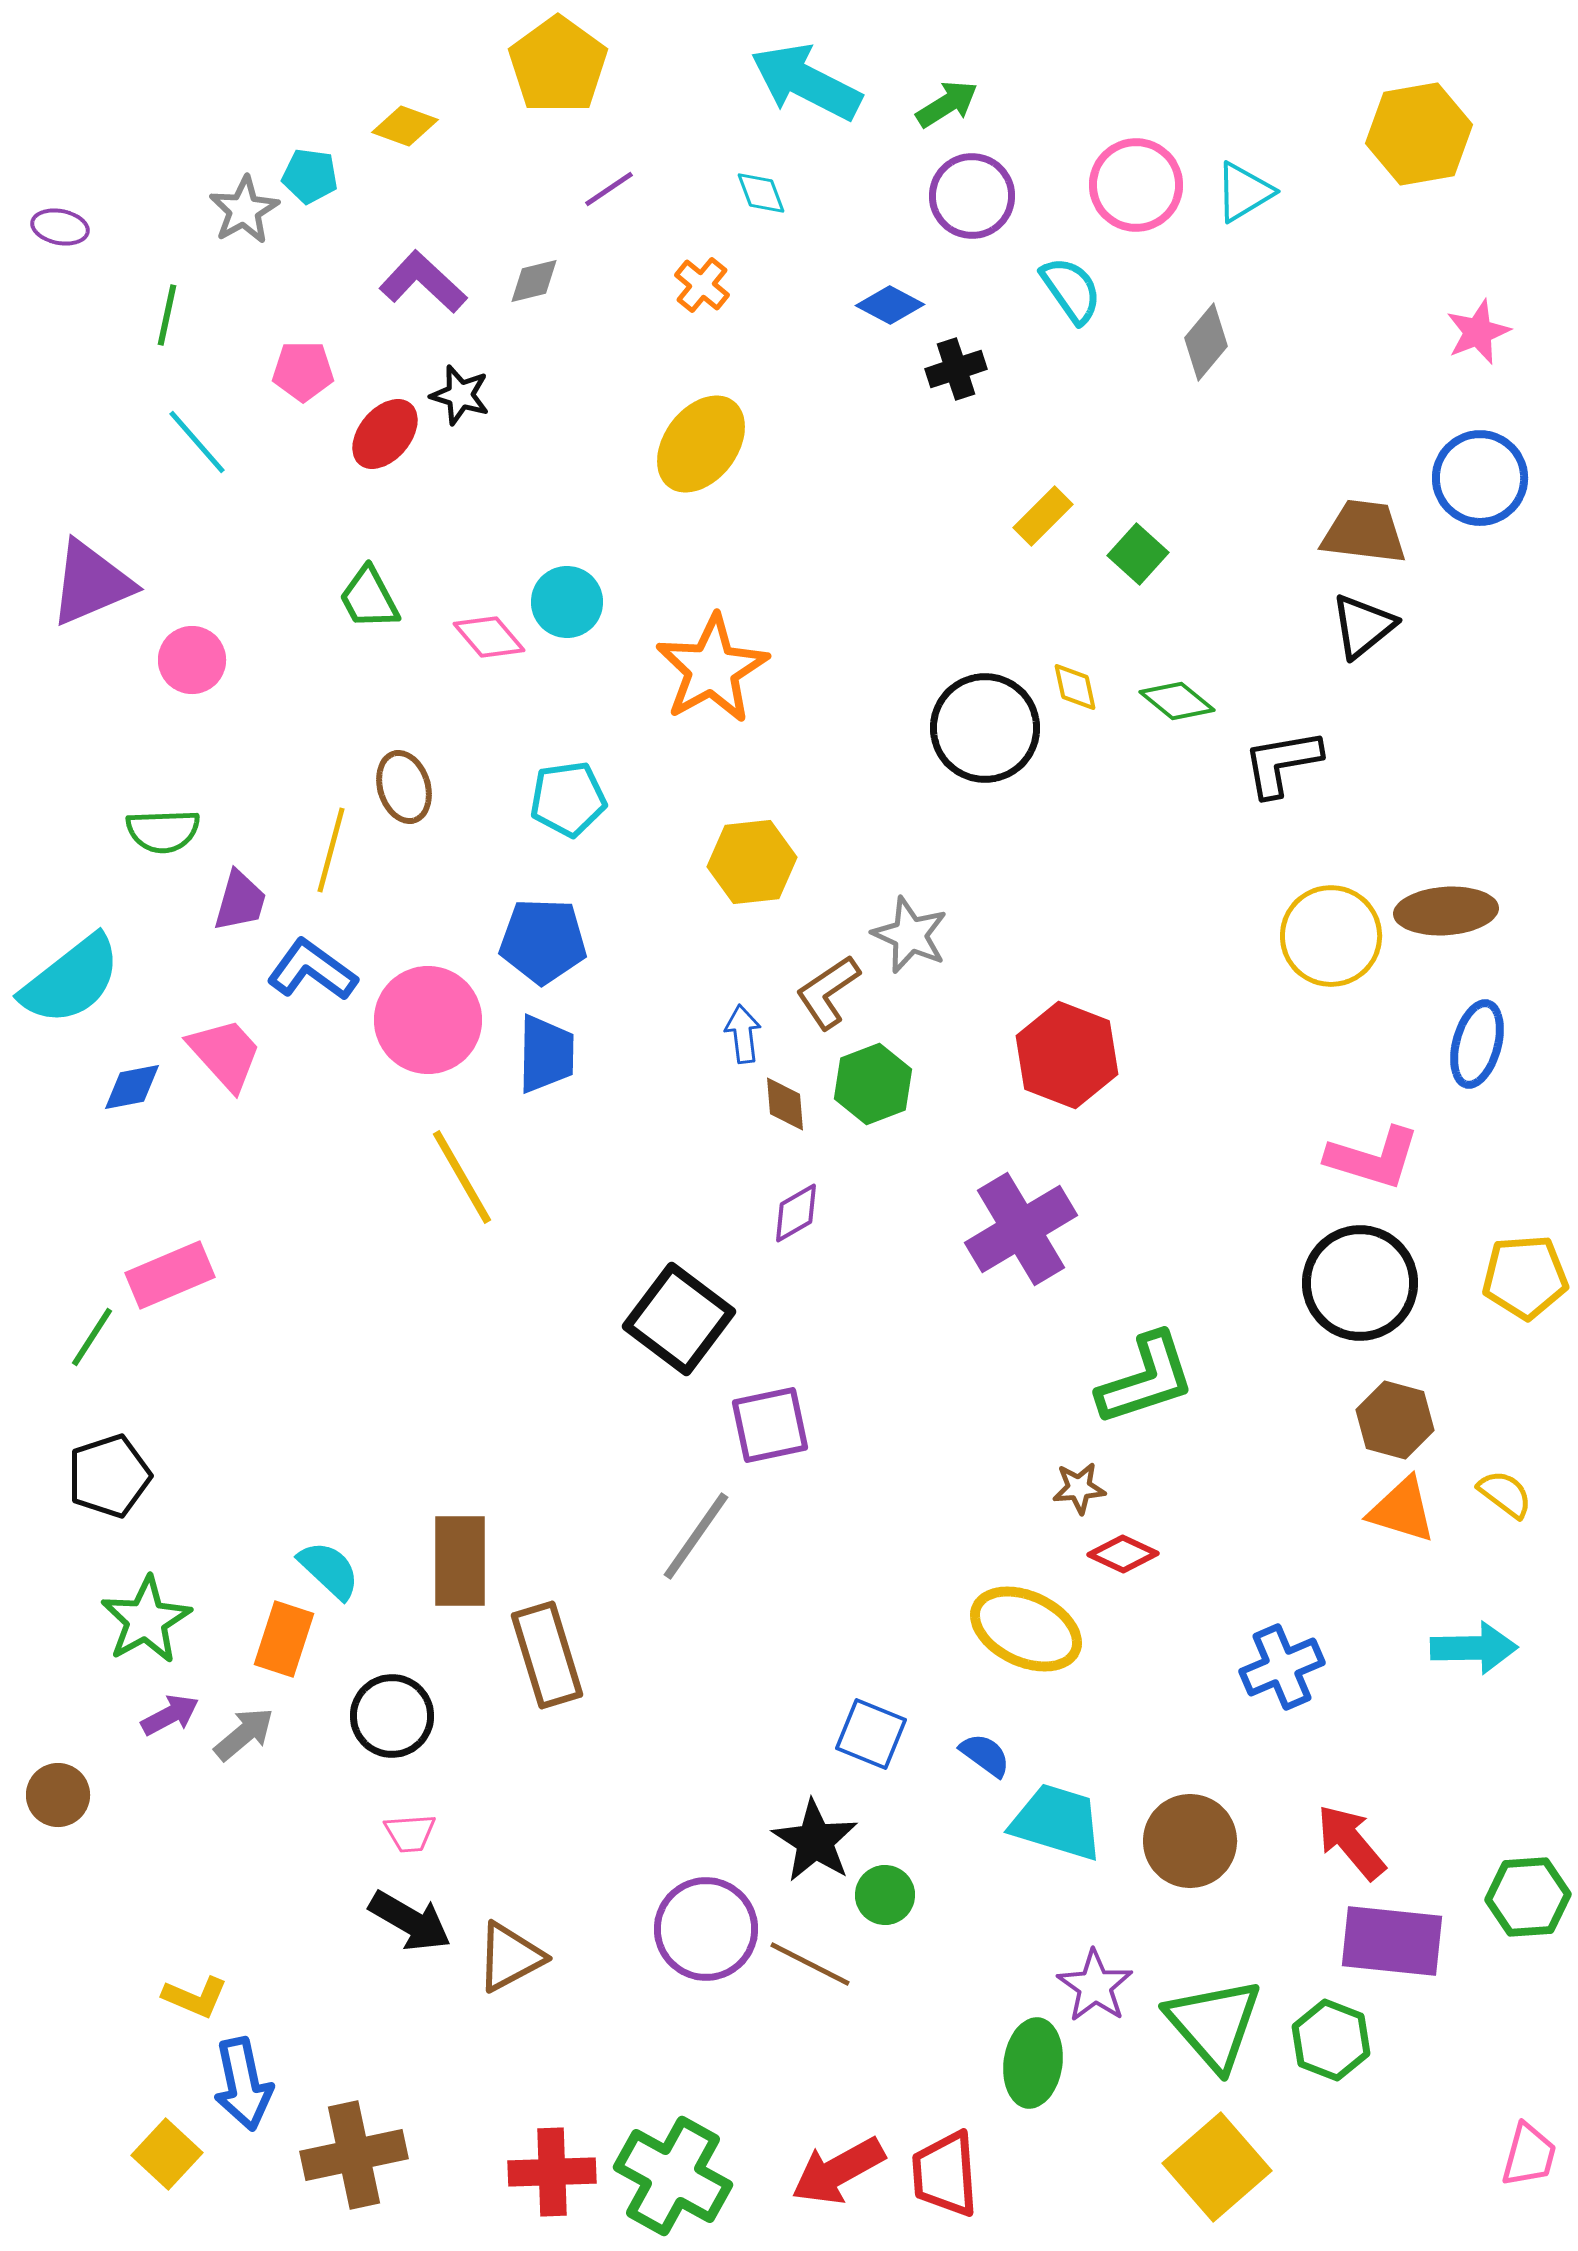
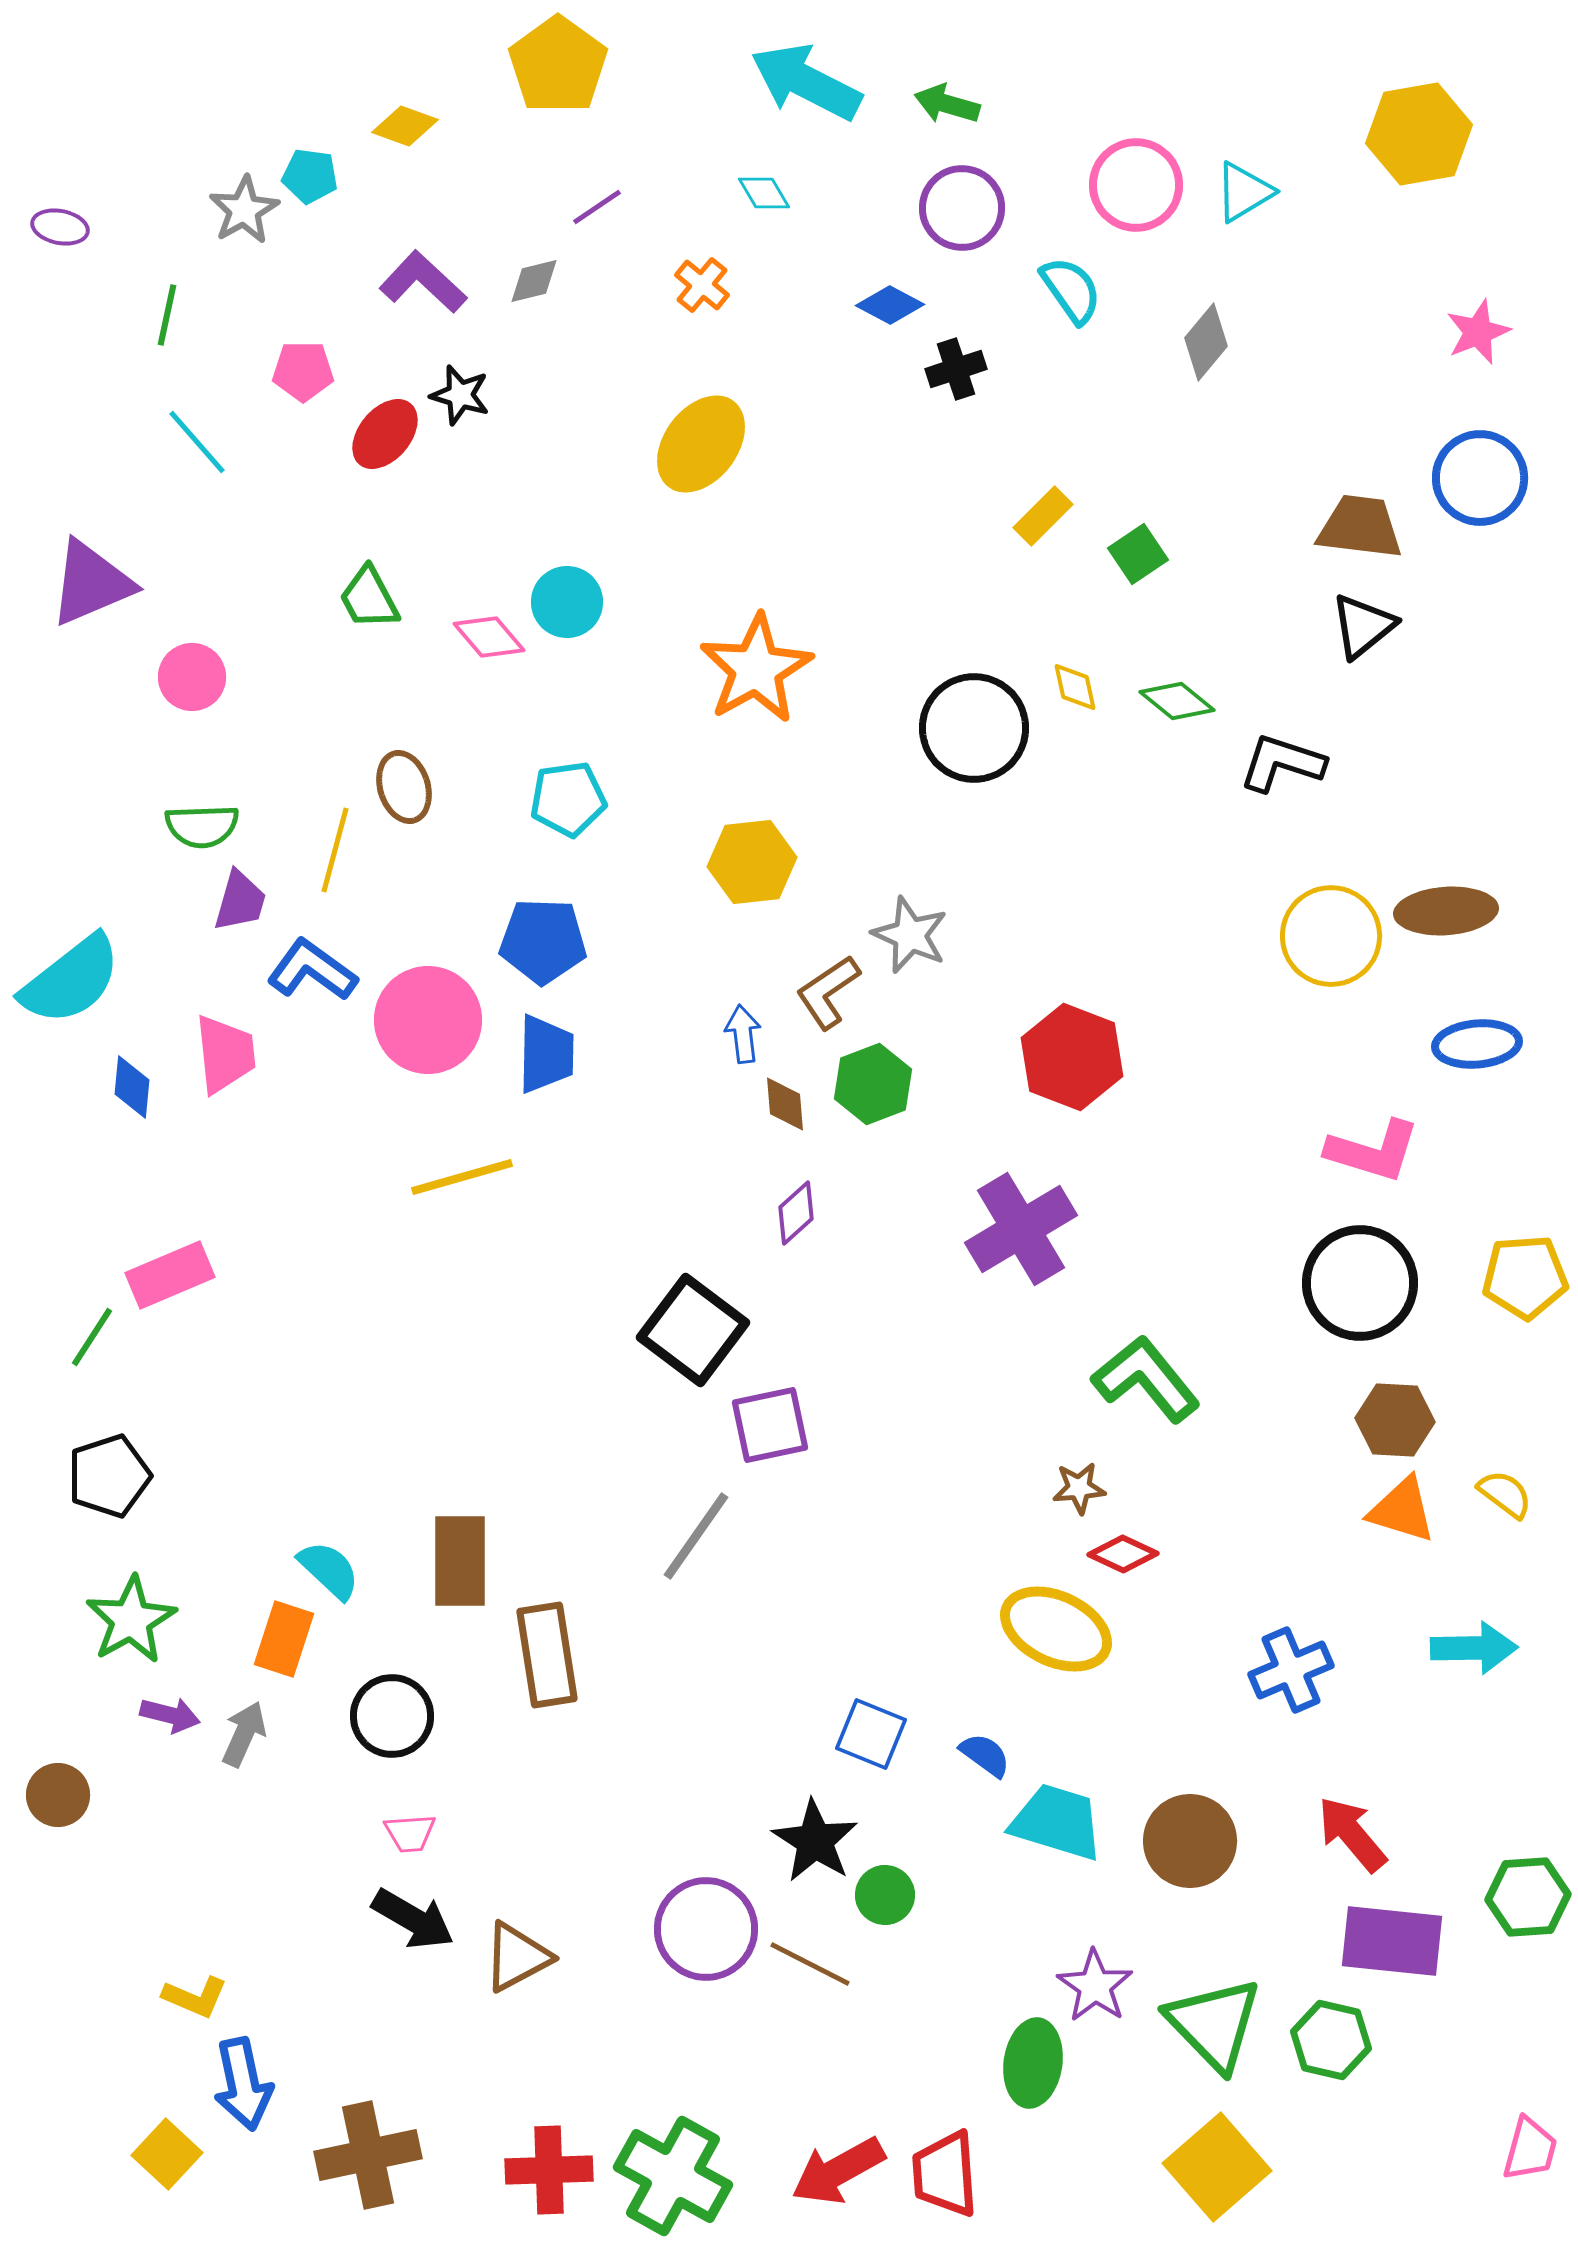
green arrow at (947, 104): rotated 132 degrees counterclockwise
purple line at (609, 189): moved 12 px left, 18 px down
cyan diamond at (761, 193): moved 3 px right; rotated 10 degrees counterclockwise
purple circle at (972, 196): moved 10 px left, 12 px down
brown trapezoid at (1364, 532): moved 4 px left, 5 px up
green square at (1138, 554): rotated 14 degrees clockwise
pink circle at (192, 660): moved 17 px down
orange star at (712, 669): moved 44 px right
black circle at (985, 728): moved 11 px left
black L-shape at (1282, 763): rotated 28 degrees clockwise
green semicircle at (163, 831): moved 39 px right, 5 px up
yellow line at (331, 850): moved 4 px right
blue ellipse at (1477, 1044): rotated 70 degrees clockwise
pink trapezoid at (225, 1054): rotated 36 degrees clockwise
red hexagon at (1067, 1055): moved 5 px right, 2 px down
blue diamond at (132, 1087): rotated 74 degrees counterclockwise
pink L-shape at (1373, 1158): moved 7 px up
yellow line at (462, 1177): rotated 76 degrees counterclockwise
purple diamond at (796, 1213): rotated 12 degrees counterclockwise
black square at (679, 1319): moved 14 px right, 11 px down
green L-shape at (1146, 1379): rotated 111 degrees counterclockwise
brown hexagon at (1395, 1420): rotated 12 degrees counterclockwise
green star at (146, 1620): moved 15 px left
yellow ellipse at (1026, 1629): moved 30 px right
brown rectangle at (547, 1655): rotated 8 degrees clockwise
blue cross at (1282, 1667): moved 9 px right, 3 px down
purple arrow at (170, 1715): rotated 42 degrees clockwise
gray arrow at (244, 1734): rotated 26 degrees counterclockwise
red arrow at (1351, 1842): moved 1 px right, 8 px up
black arrow at (410, 1921): moved 3 px right, 2 px up
brown triangle at (510, 1957): moved 7 px right
green triangle at (1214, 2024): rotated 3 degrees counterclockwise
green hexagon at (1331, 2040): rotated 8 degrees counterclockwise
brown cross at (354, 2155): moved 14 px right
pink trapezoid at (1529, 2155): moved 1 px right, 6 px up
red cross at (552, 2172): moved 3 px left, 2 px up
